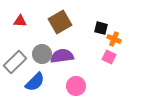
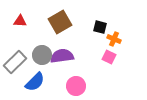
black square: moved 1 px left, 1 px up
gray circle: moved 1 px down
